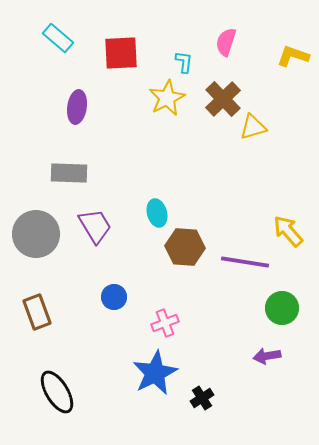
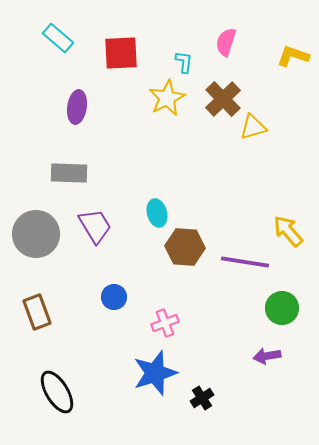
blue star: rotated 9 degrees clockwise
